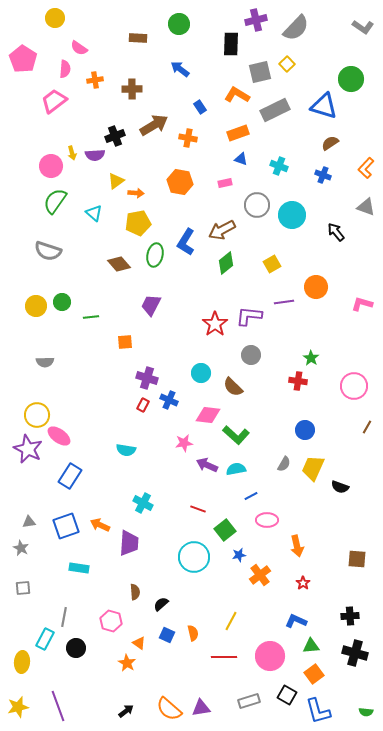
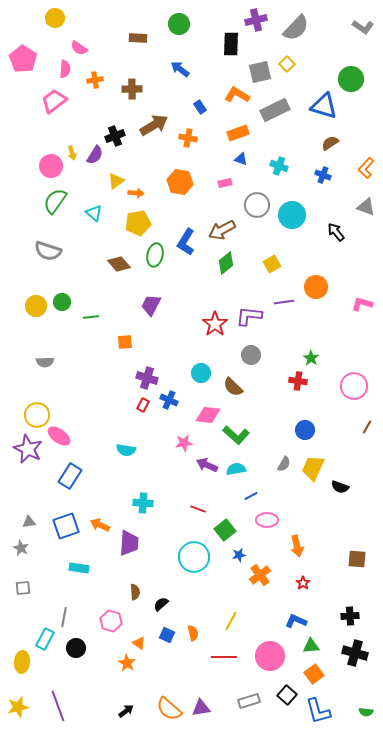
purple semicircle at (95, 155): rotated 54 degrees counterclockwise
cyan cross at (143, 503): rotated 24 degrees counterclockwise
black square at (287, 695): rotated 12 degrees clockwise
